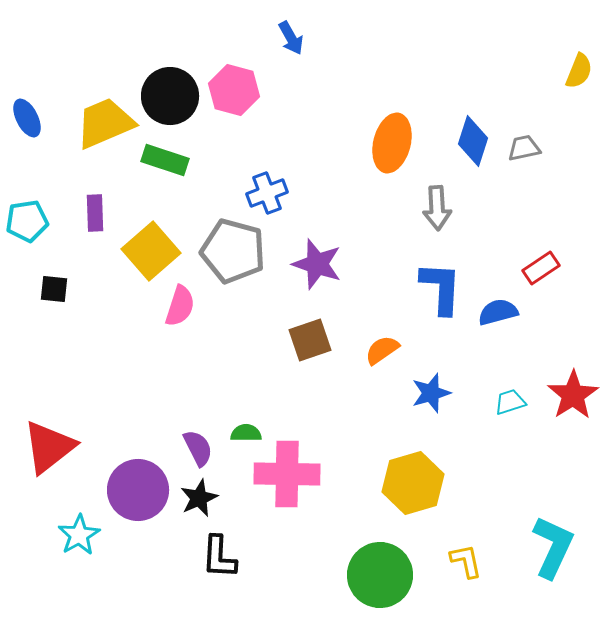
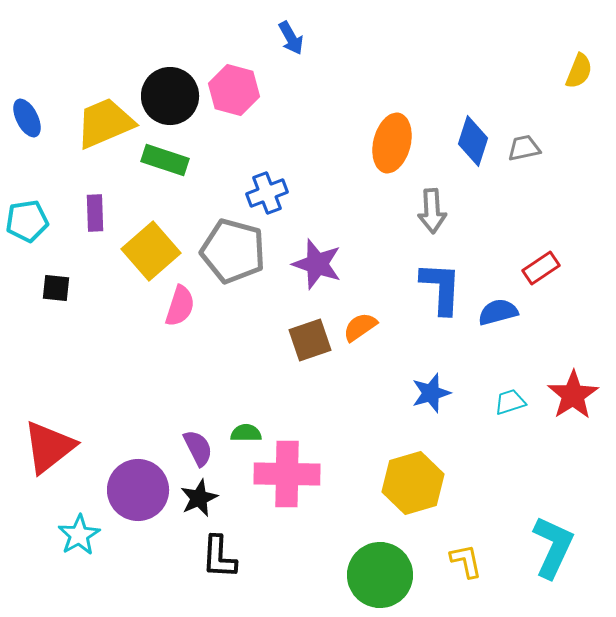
gray arrow: moved 5 px left, 3 px down
black square: moved 2 px right, 1 px up
orange semicircle: moved 22 px left, 23 px up
